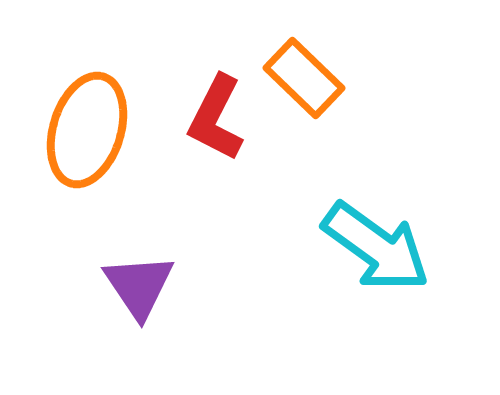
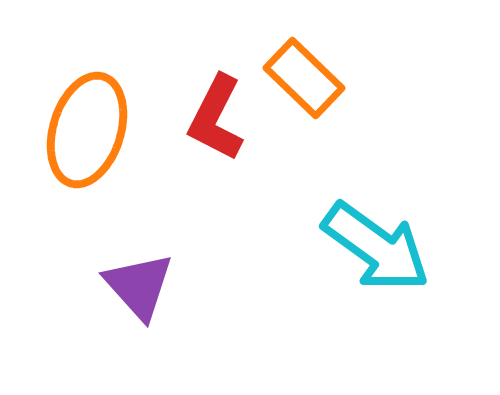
purple triangle: rotated 8 degrees counterclockwise
